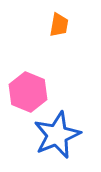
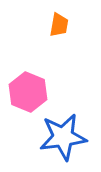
blue star: moved 6 px right, 2 px down; rotated 15 degrees clockwise
